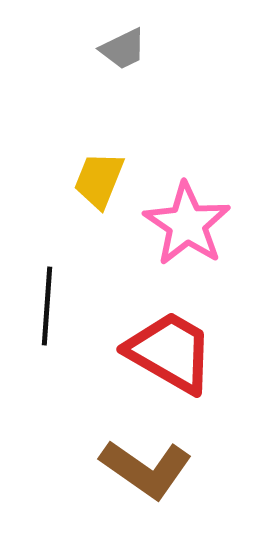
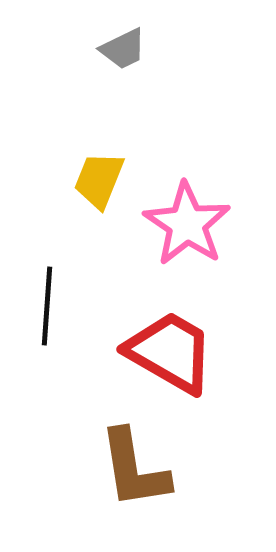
brown L-shape: moved 12 px left; rotated 46 degrees clockwise
